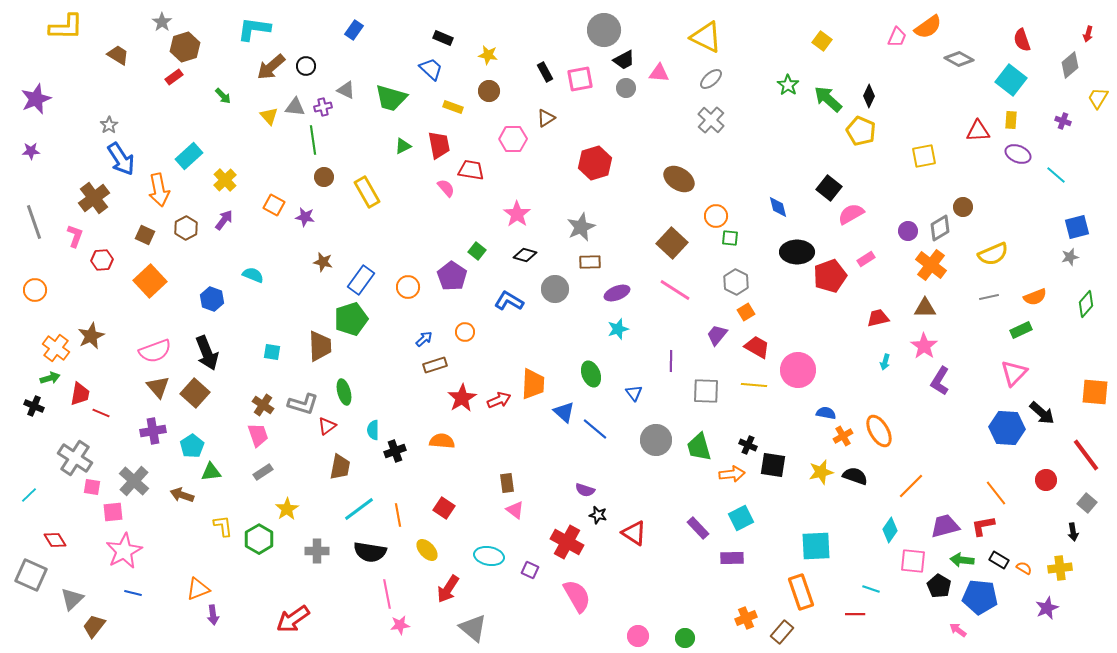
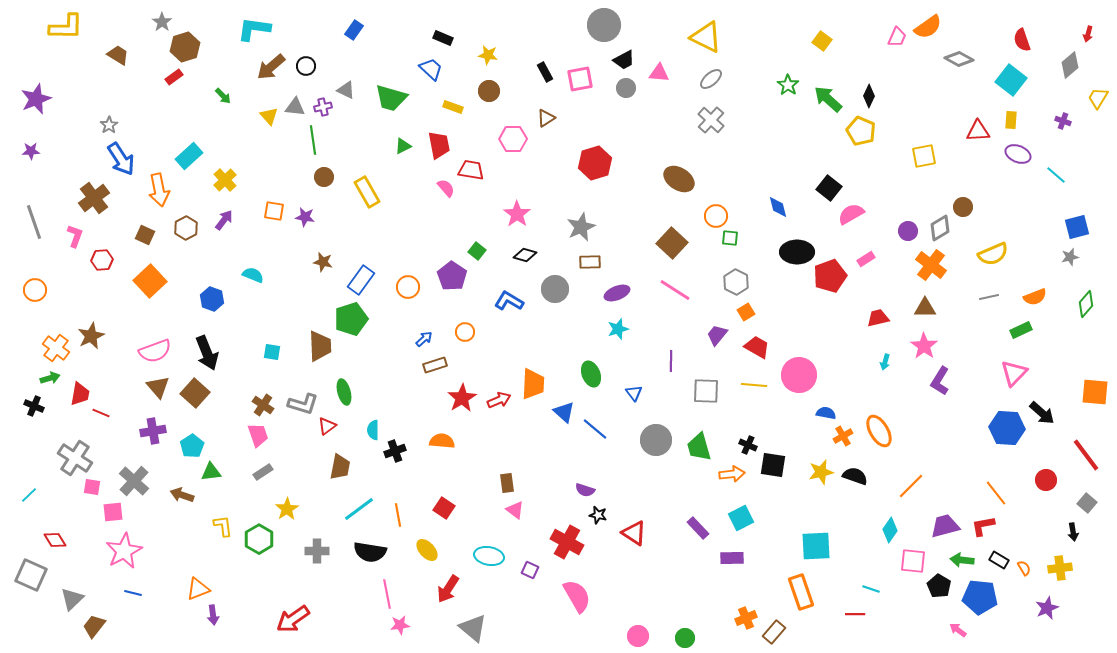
gray circle at (604, 30): moved 5 px up
orange square at (274, 205): moved 6 px down; rotated 20 degrees counterclockwise
pink circle at (798, 370): moved 1 px right, 5 px down
orange semicircle at (1024, 568): rotated 28 degrees clockwise
brown rectangle at (782, 632): moved 8 px left
